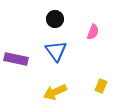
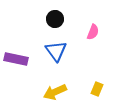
yellow rectangle: moved 4 px left, 3 px down
